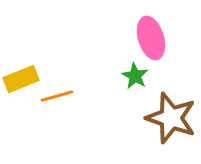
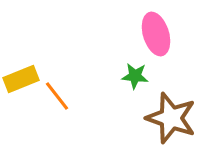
pink ellipse: moved 5 px right, 4 px up
green star: rotated 24 degrees counterclockwise
orange line: rotated 68 degrees clockwise
